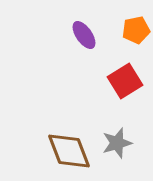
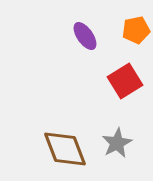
purple ellipse: moved 1 px right, 1 px down
gray star: rotated 12 degrees counterclockwise
brown diamond: moved 4 px left, 2 px up
